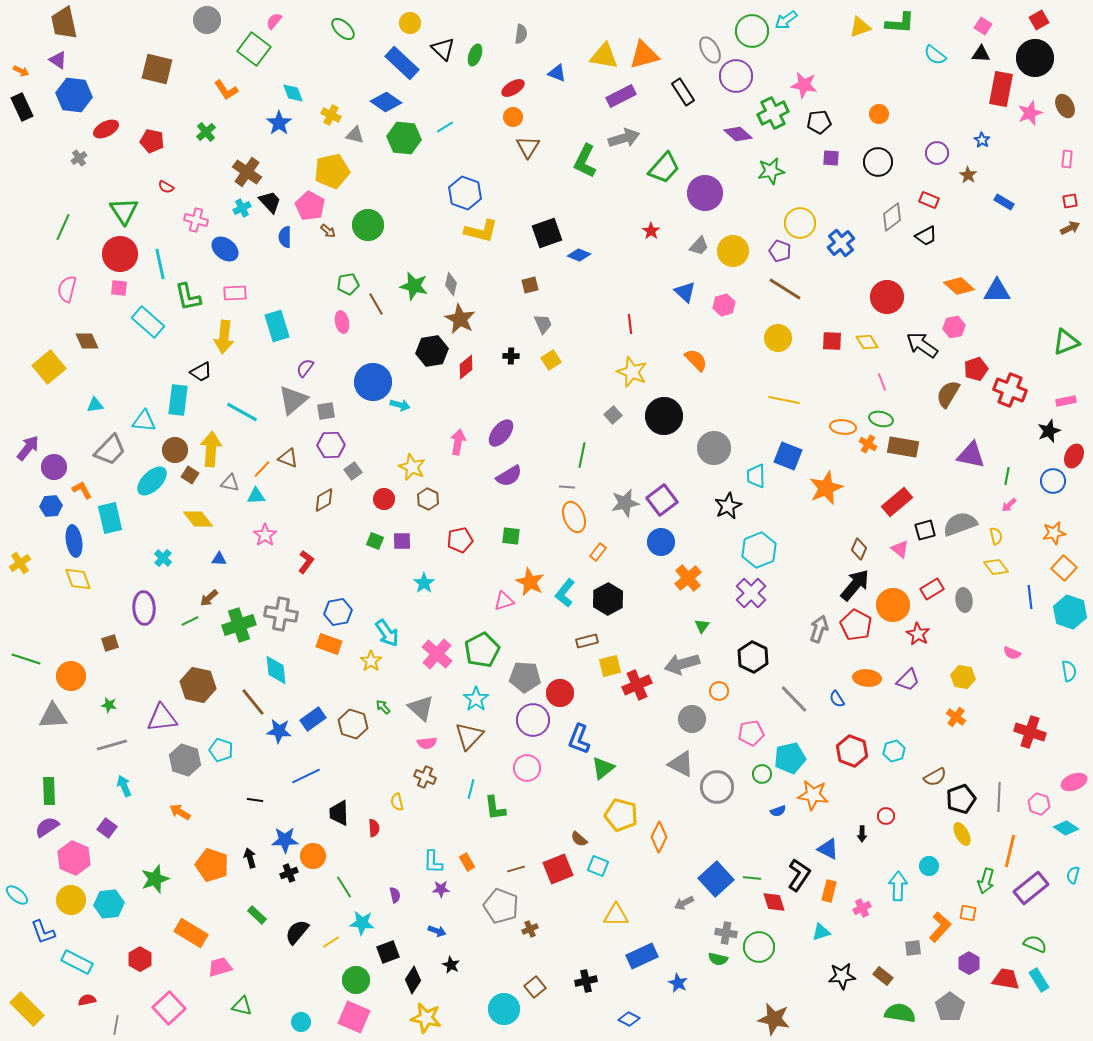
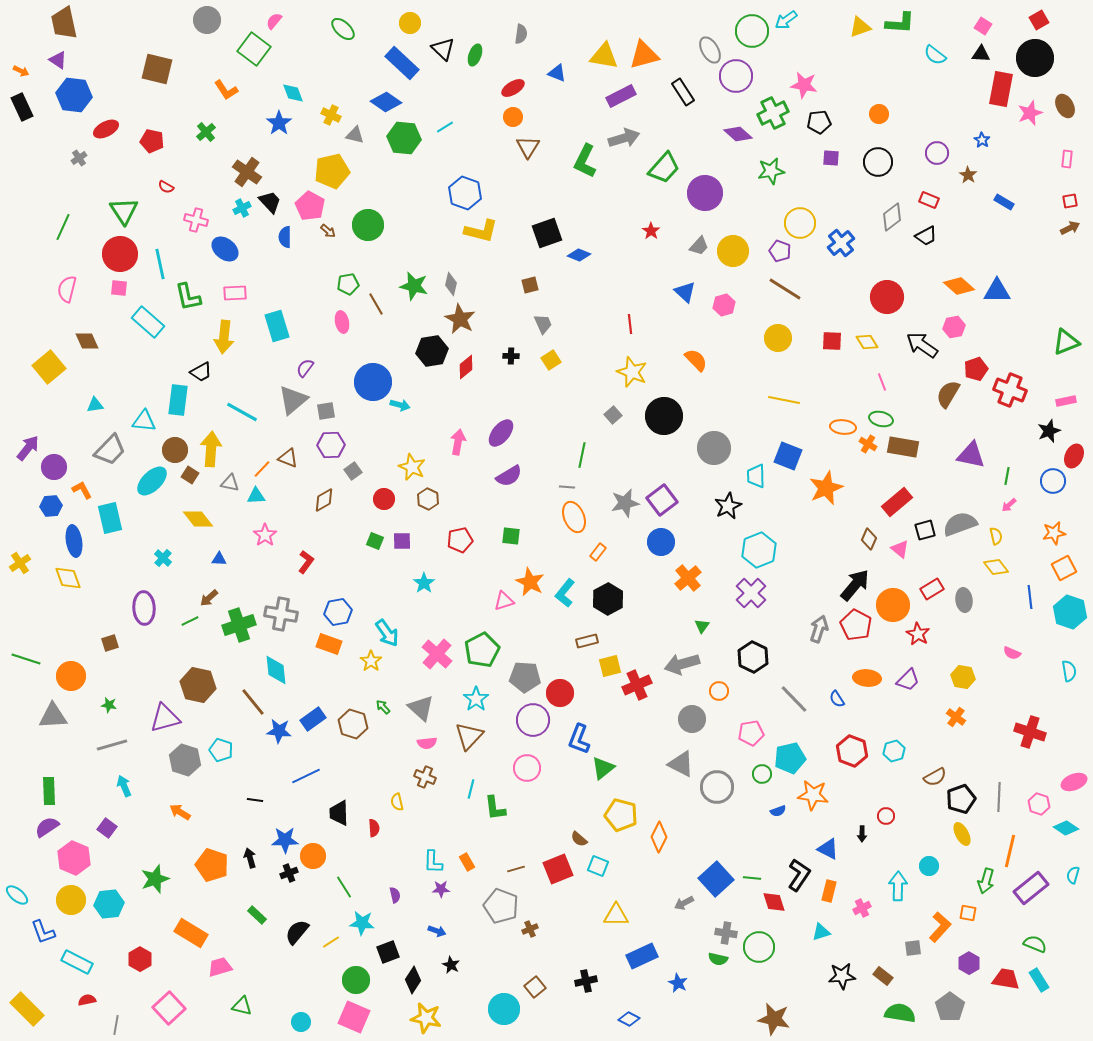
brown diamond at (859, 549): moved 10 px right, 10 px up
orange square at (1064, 568): rotated 20 degrees clockwise
yellow diamond at (78, 579): moved 10 px left, 1 px up
purple triangle at (162, 718): moved 3 px right; rotated 8 degrees counterclockwise
